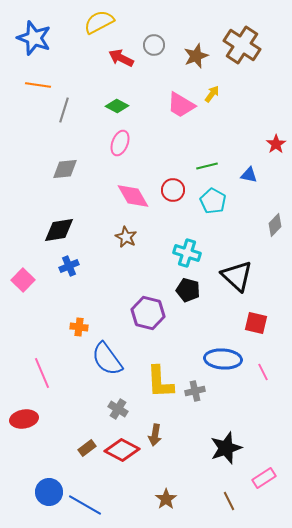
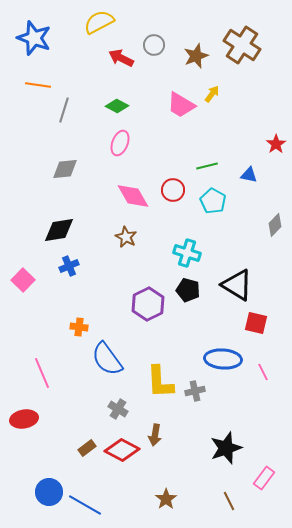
black triangle at (237, 276): moved 9 px down; rotated 12 degrees counterclockwise
purple hexagon at (148, 313): moved 9 px up; rotated 20 degrees clockwise
pink rectangle at (264, 478): rotated 20 degrees counterclockwise
